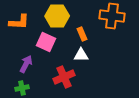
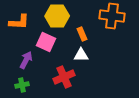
purple arrow: moved 4 px up
green cross: moved 3 px up
